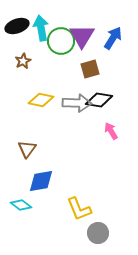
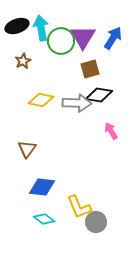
purple triangle: moved 1 px right, 1 px down
black diamond: moved 5 px up
blue diamond: moved 1 px right, 6 px down; rotated 16 degrees clockwise
cyan diamond: moved 23 px right, 14 px down
yellow L-shape: moved 2 px up
gray circle: moved 2 px left, 11 px up
